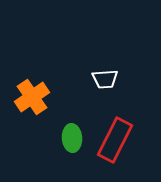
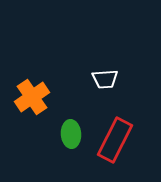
green ellipse: moved 1 px left, 4 px up
